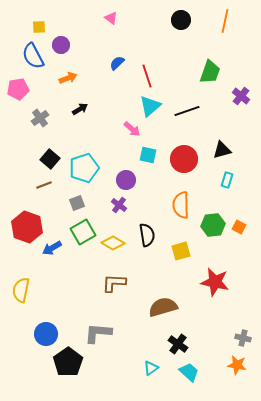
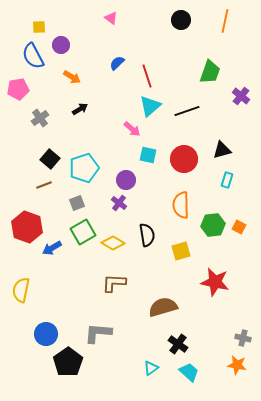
orange arrow at (68, 78): moved 4 px right, 1 px up; rotated 54 degrees clockwise
purple cross at (119, 205): moved 2 px up
